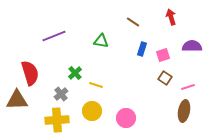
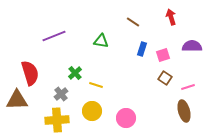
brown ellipse: rotated 25 degrees counterclockwise
